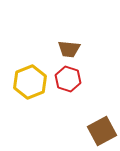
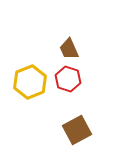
brown trapezoid: rotated 60 degrees clockwise
brown square: moved 25 px left, 1 px up
